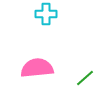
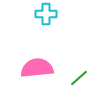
green line: moved 6 px left
